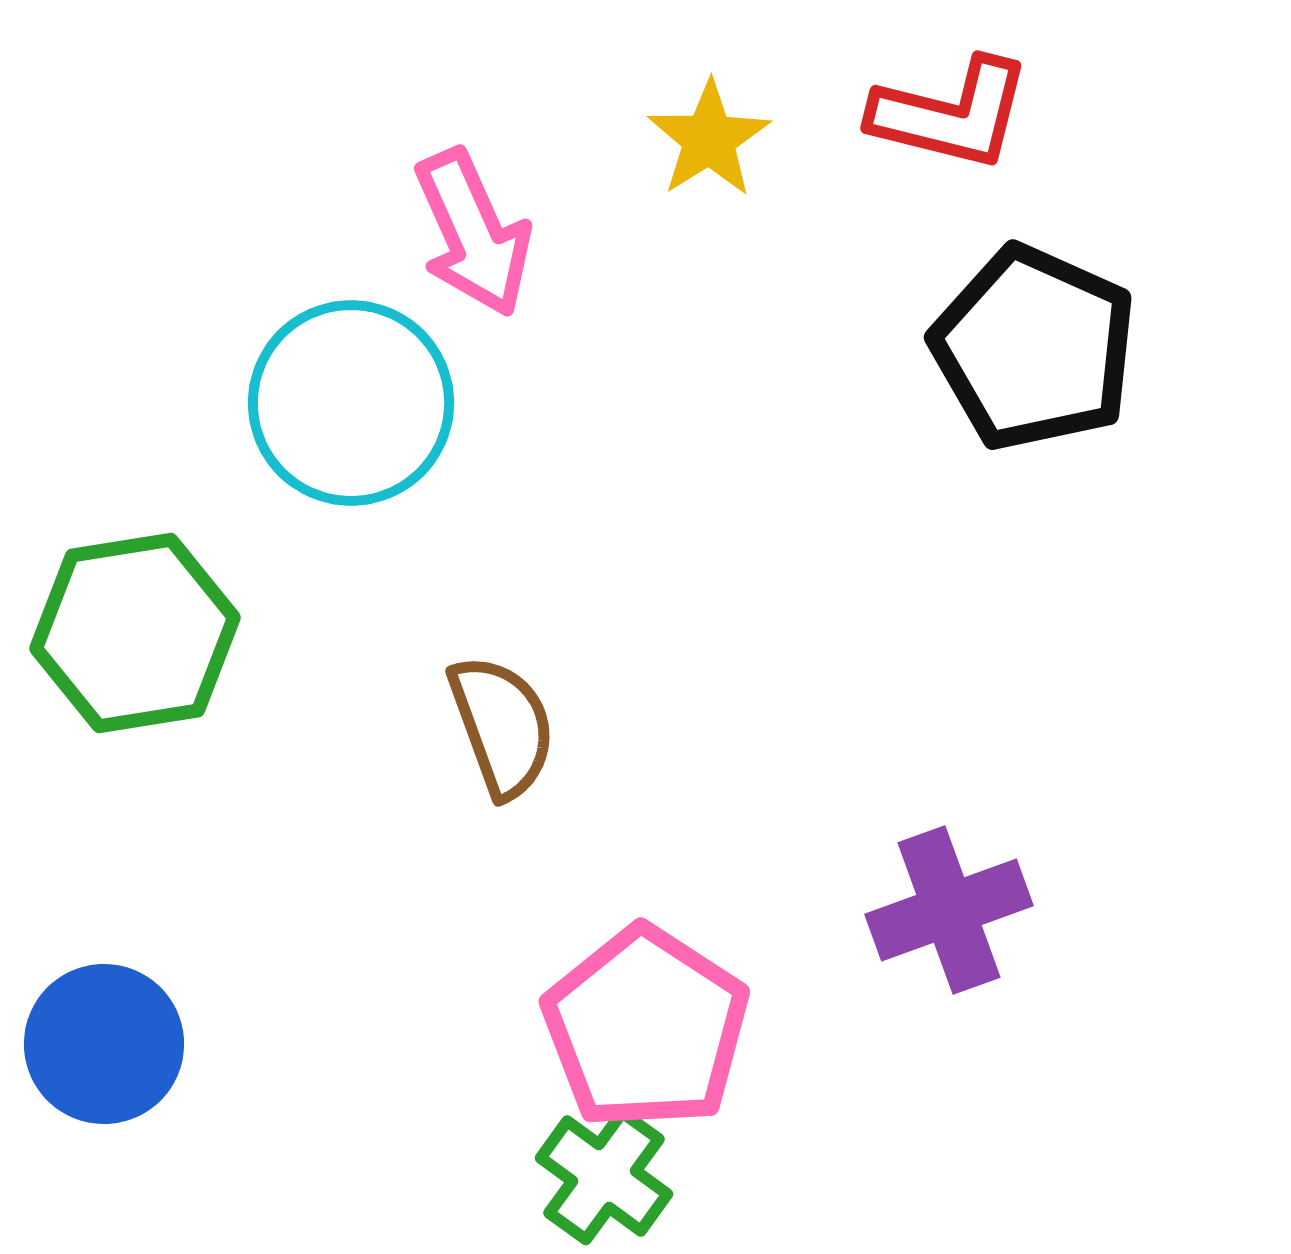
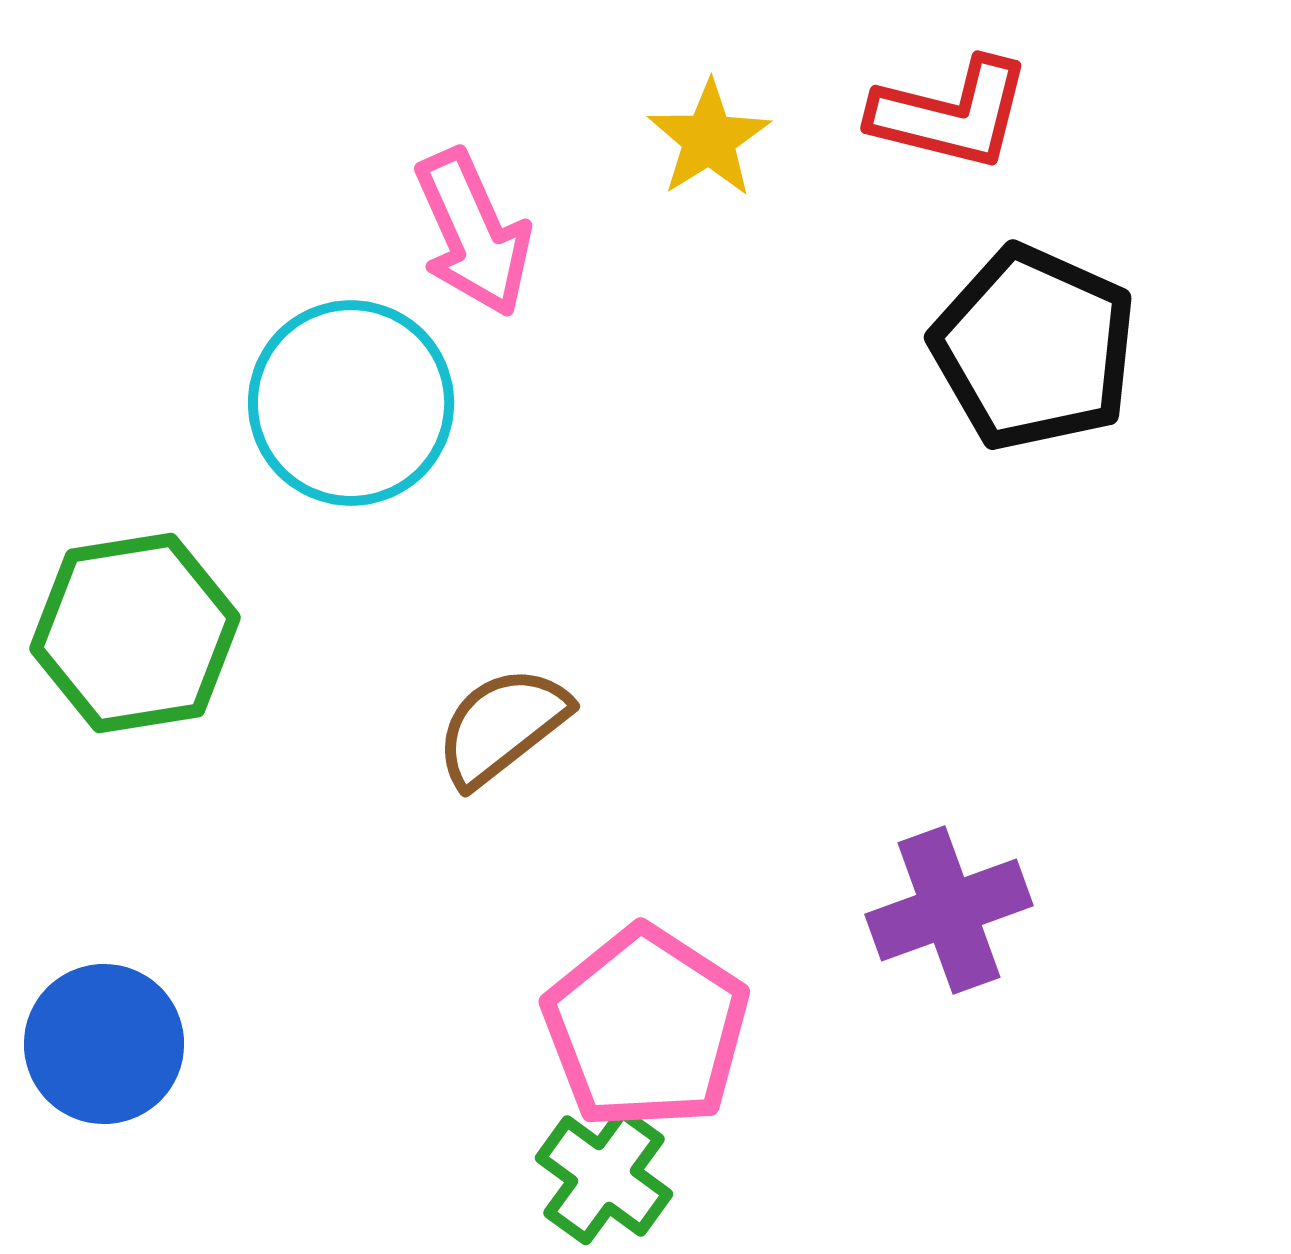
brown semicircle: rotated 108 degrees counterclockwise
